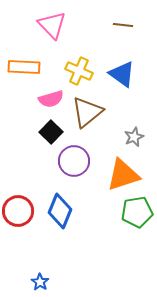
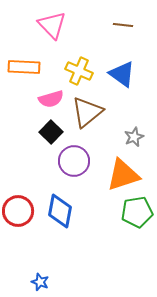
blue diamond: rotated 12 degrees counterclockwise
blue star: rotated 12 degrees counterclockwise
